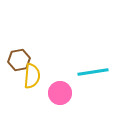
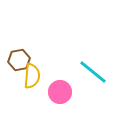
cyan line: rotated 48 degrees clockwise
pink circle: moved 1 px up
